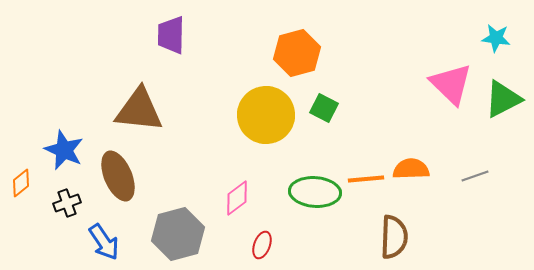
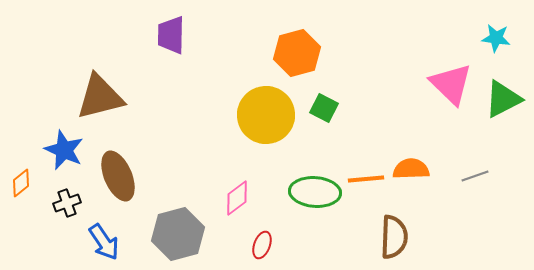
brown triangle: moved 39 px left, 13 px up; rotated 20 degrees counterclockwise
